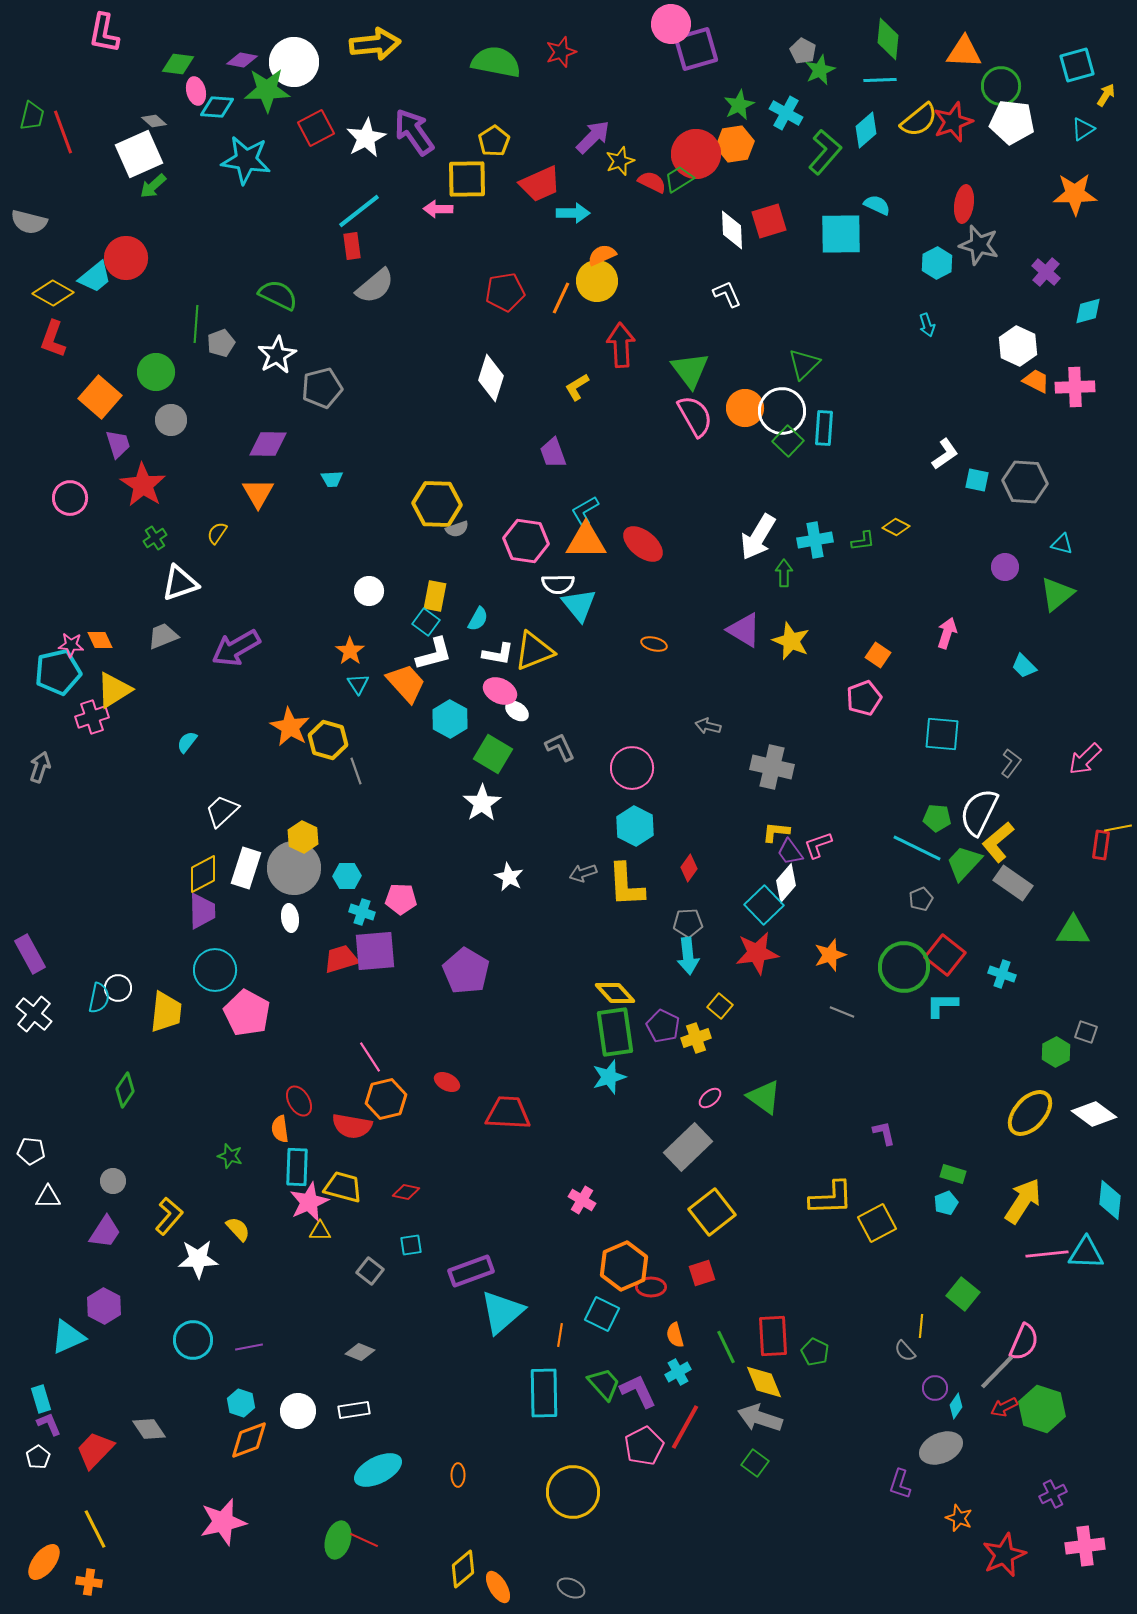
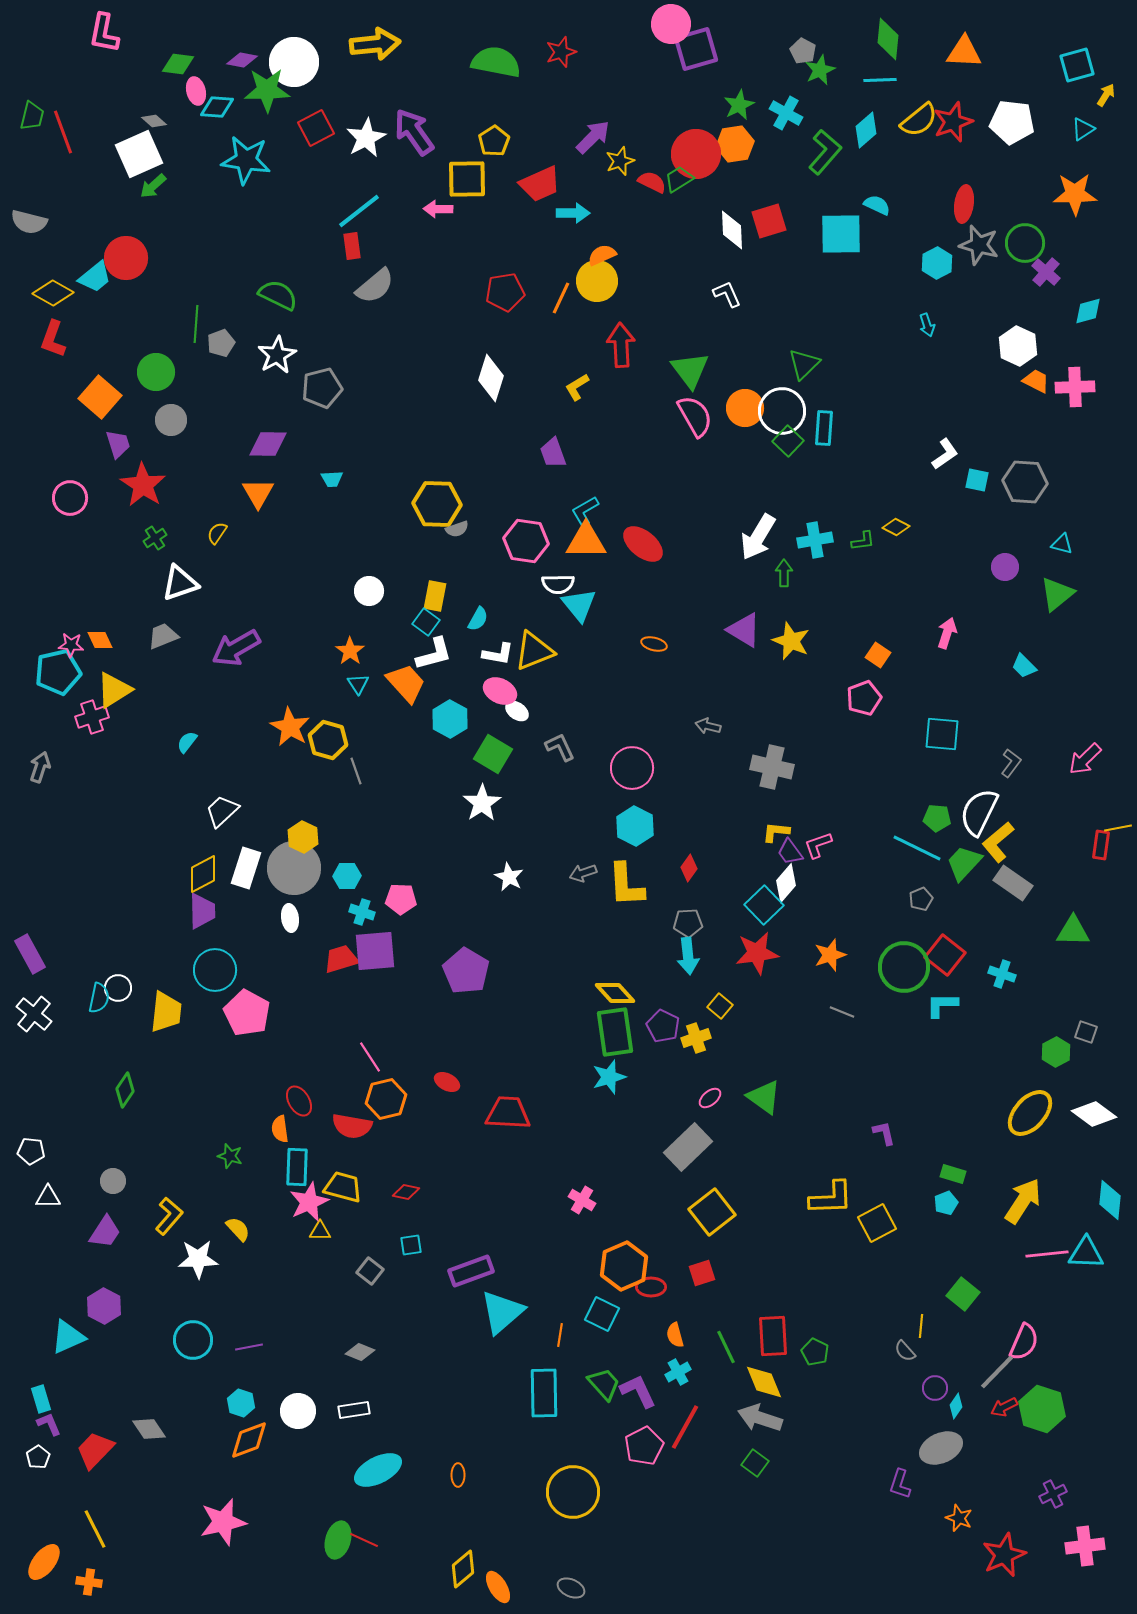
green circle at (1001, 86): moved 24 px right, 157 px down
